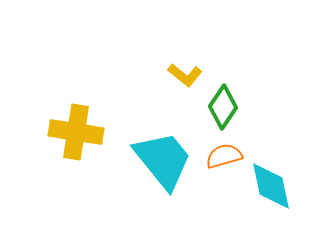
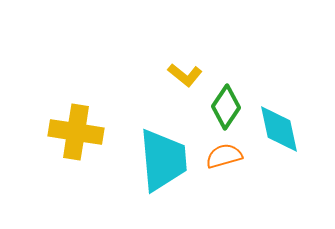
green diamond: moved 3 px right
cyan trapezoid: rotated 34 degrees clockwise
cyan diamond: moved 8 px right, 57 px up
